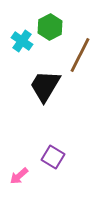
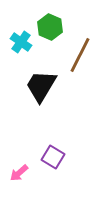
green hexagon: rotated 10 degrees counterclockwise
cyan cross: moved 1 px left, 1 px down
black trapezoid: moved 4 px left
pink arrow: moved 3 px up
